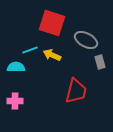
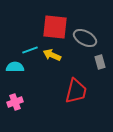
red square: moved 3 px right, 4 px down; rotated 12 degrees counterclockwise
gray ellipse: moved 1 px left, 2 px up
cyan semicircle: moved 1 px left
pink cross: moved 1 px down; rotated 21 degrees counterclockwise
